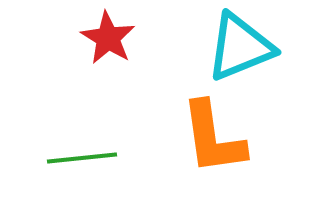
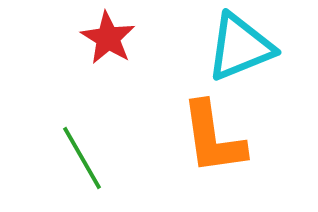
green line: rotated 66 degrees clockwise
